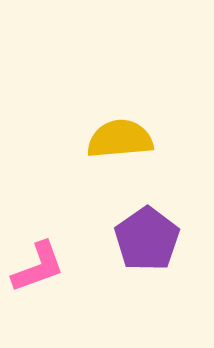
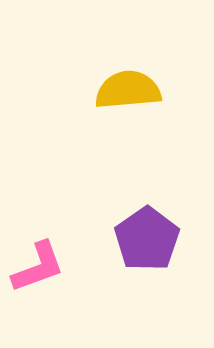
yellow semicircle: moved 8 px right, 49 px up
